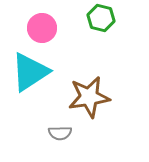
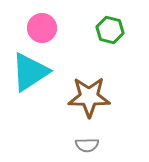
green hexagon: moved 9 px right, 12 px down
brown star: rotated 9 degrees clockwise
gray semicircle: moved 27 px right, 12 px down
